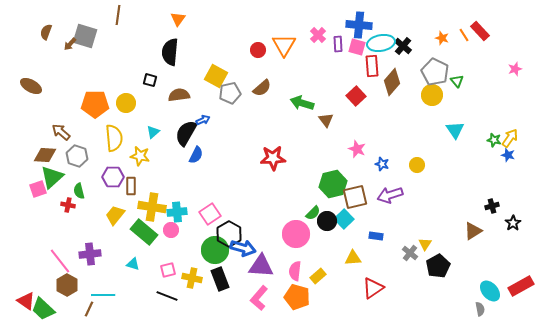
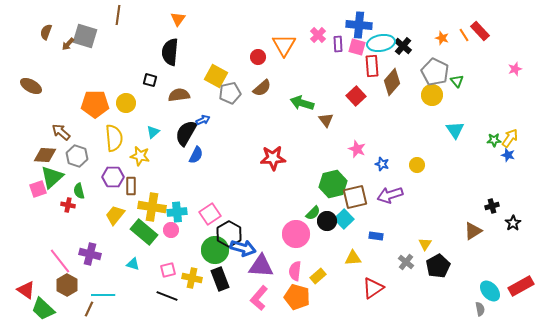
brown arrow at (70, 44): moved 2 px left
red circle at (258, 50): moved 7 px down
green star at (494, 140): rotated 16 degrees counterclockwise
gray cross at (410, 253): moved 4 px left, 9 px down
purple cross at (90, 254): rotated 20 degrees clockwise
red triangle at (26, 301): moved 11 px up
